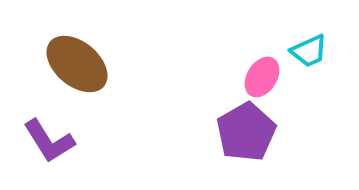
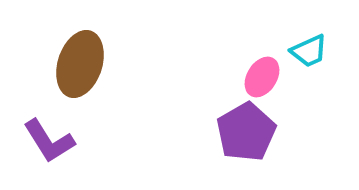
brown ellipse: moved 3 px right; rotated 68 degrees clockwise
